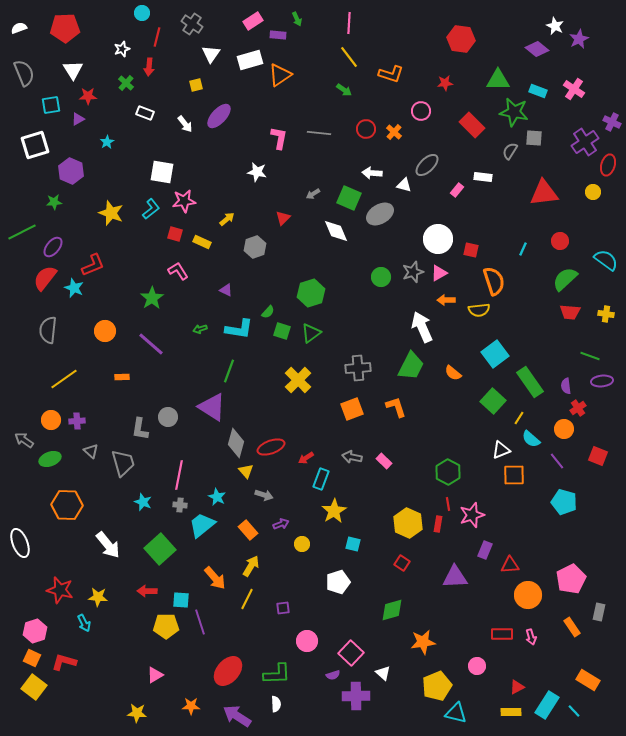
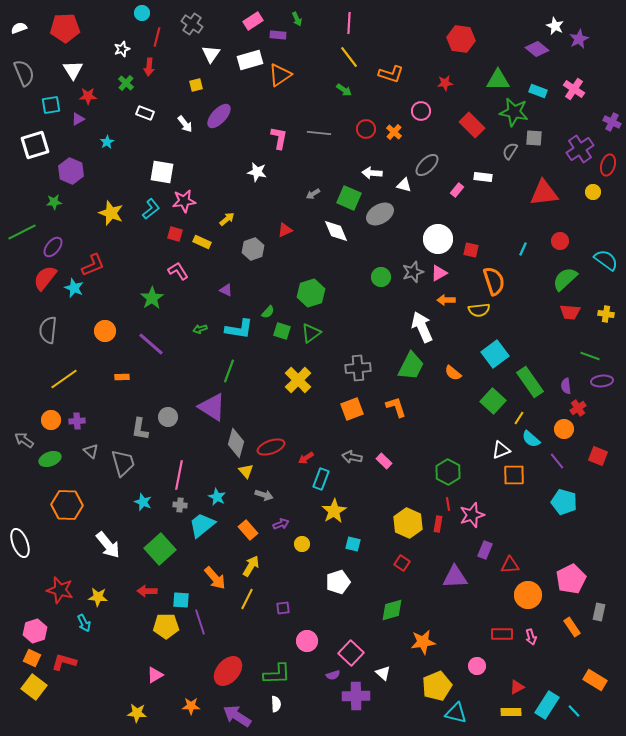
purple cross at (585, 142): moved 5 px left, 7 px down
red triangle at (283, 218): moved 2 px right, 12 px down; rotated 21 degrees clockwise
gray hexagon at (255, 247): moved 2 px left, 2 px down
orange rectangle at (588, 680): moved 7 px right
